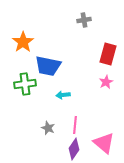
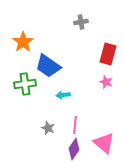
gray cross: moved 3 px left, 2 px down
blue trapezoid: rotated 24 degrees clockwise
pink star: rotated 24 degrees counterclockwise
